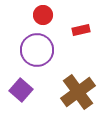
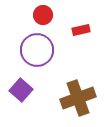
brown cross: moved 6 px down; rotated 16 degrees clockwise
